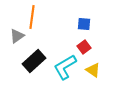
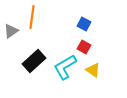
blue square: rotated 24 degrees clockwise
gray triangle: moved 6 px left, 5 px up
red square: rotated 24 degrees counterclockwise
